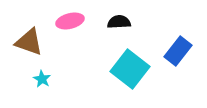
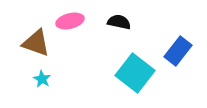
black semicircle: rotated 15 degrees clockwise
brown triangle: moved 7 px right, 1 px down
cyan square: moved 5 px right, 4 px down
